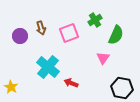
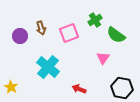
green semicircle: rotated 102 degrees clockwise
red arrow: moved 8 px right, 6 px down
